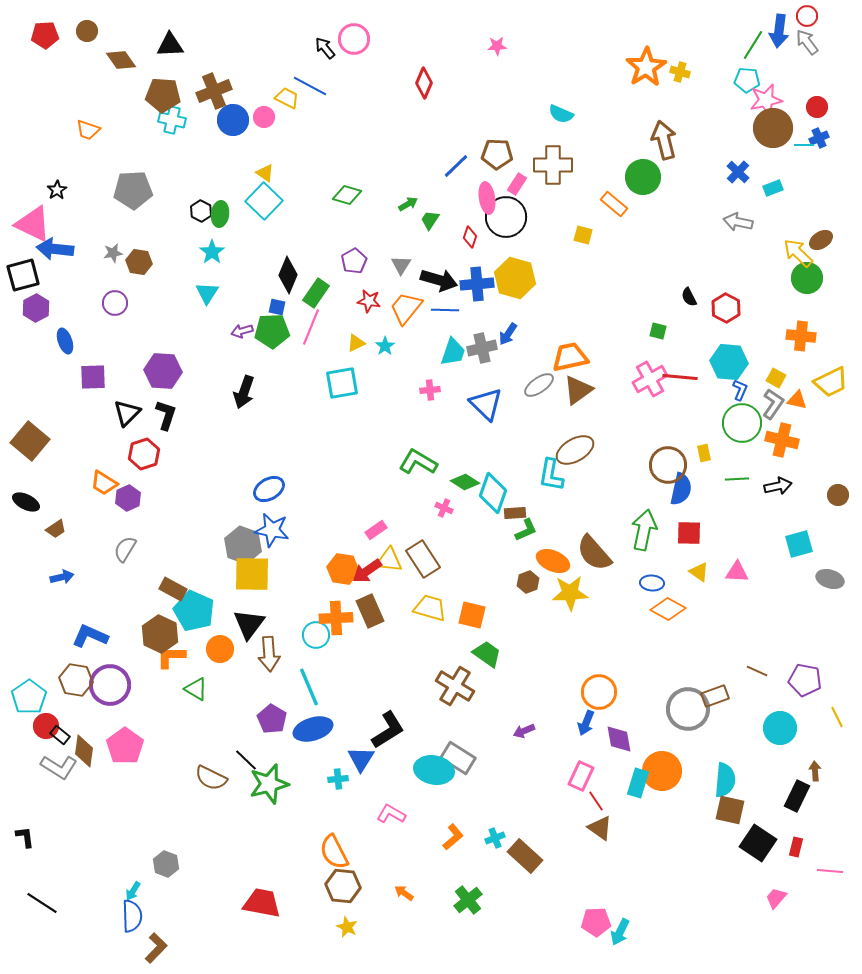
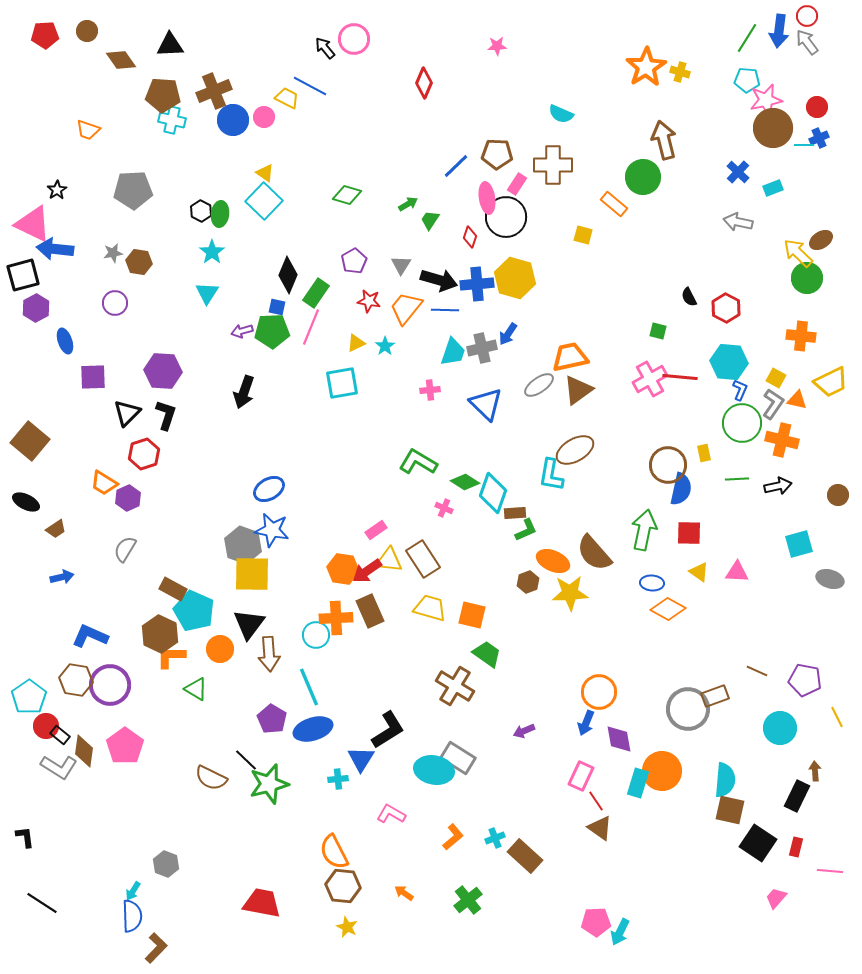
green line at (753, 45): moved 6 px left, 7 px up
